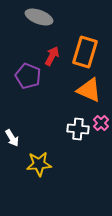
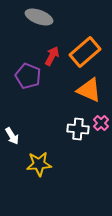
orange rectangle: rotated 32 degrees clockwise
white arrow: moved 2 px up
